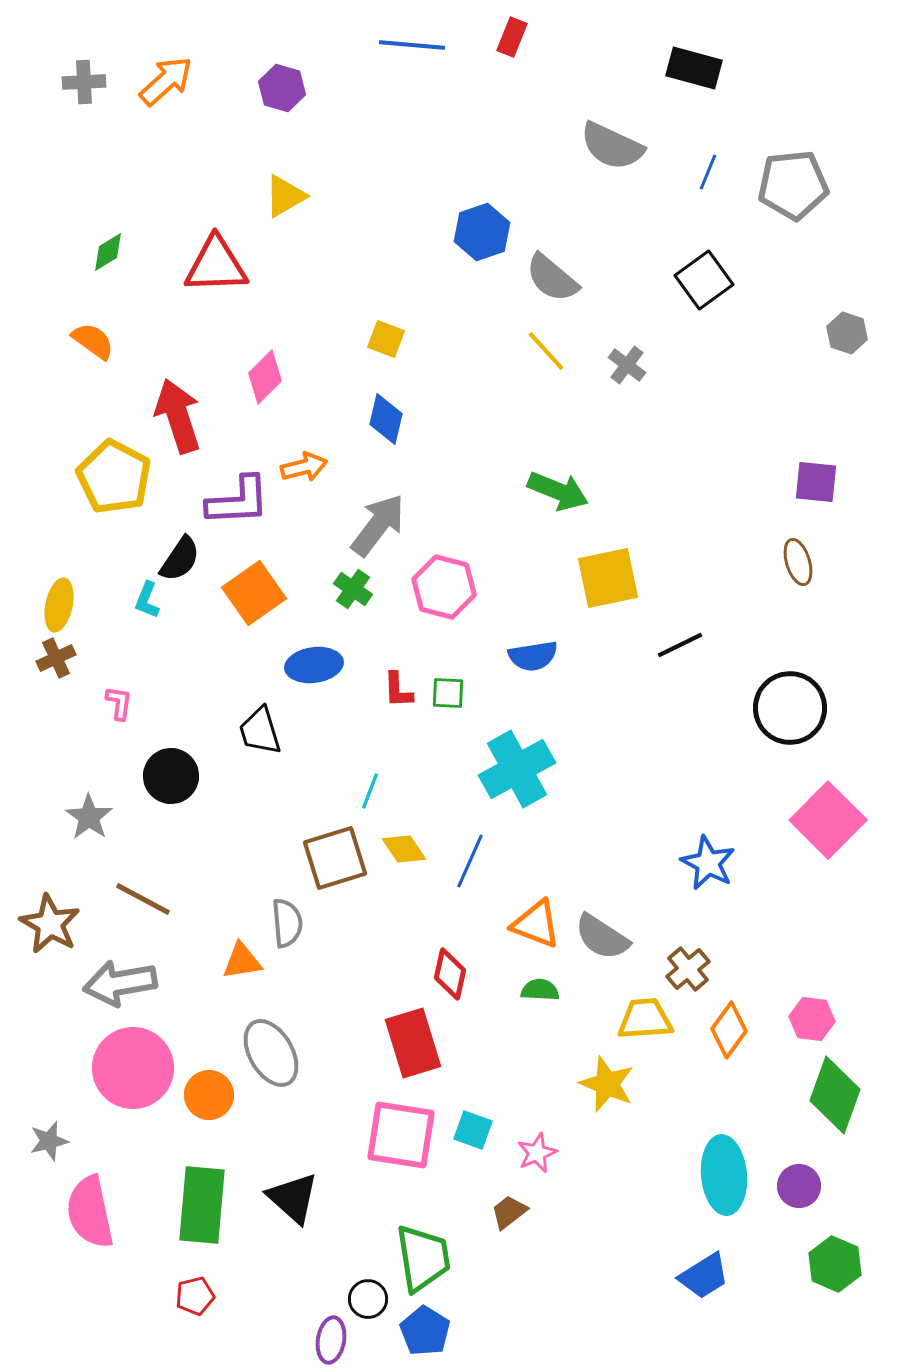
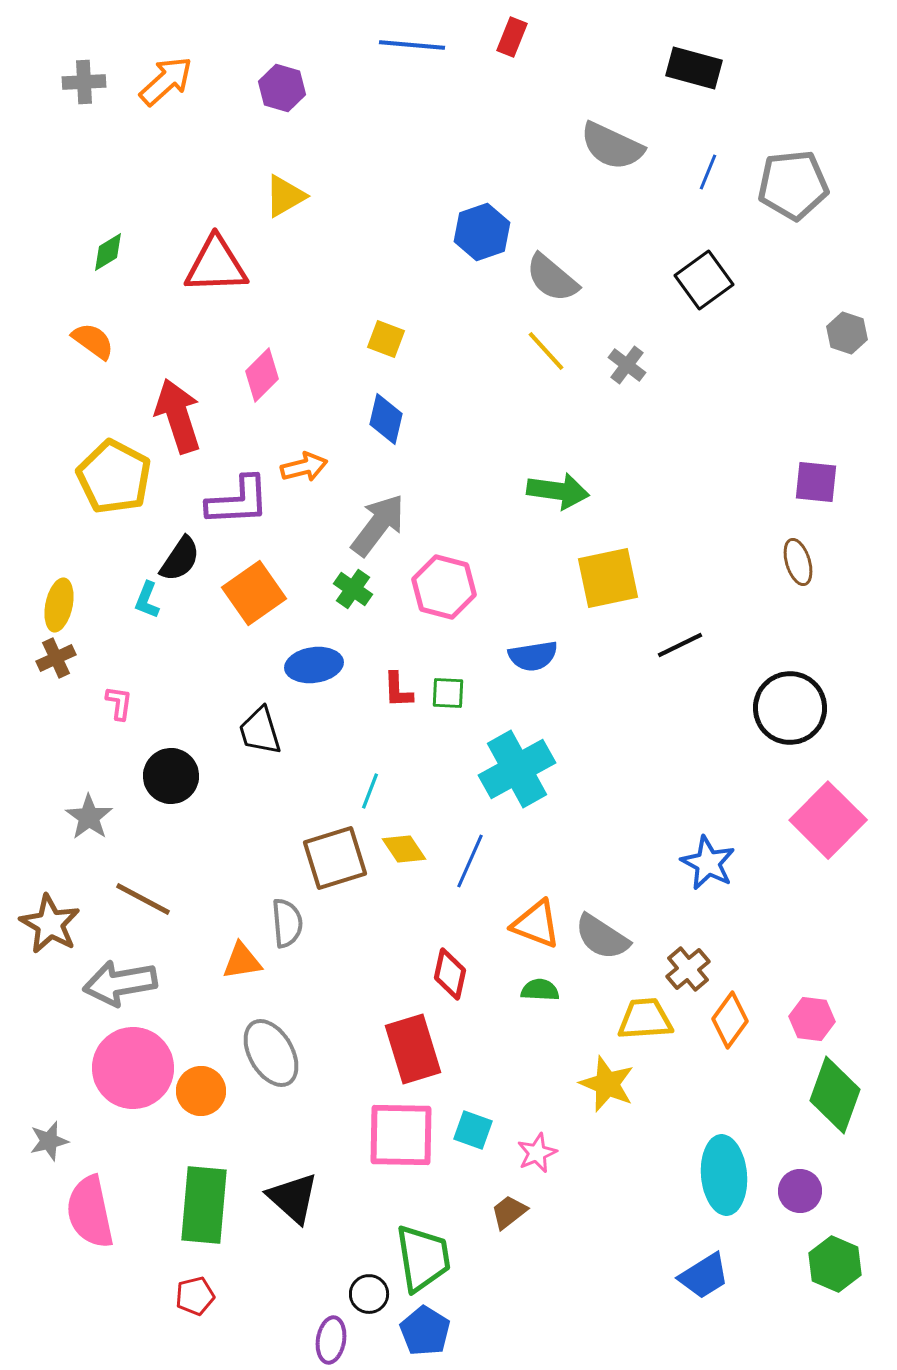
pink diamond at (265, 377): moved 3 px left, 2 px up
green arrow at (558, 491): rotated 14 degrees counterclockwise
orange diamond at (729, 1030): moved 1 px right, 10 px up
red rectangle at (413, 1043): moved 6 px down
orange circle at (209, 1095): moved 8 px left, 4 px up
pink square at (401, 1135): rotated 8 degrees counterclockwise
purple circle at (799, 1186): moved 1 px right, 5 px down
green rectangle at (202, 1205): moved 2 px right
black circle at (368, 1299): moved 1 px right, 5 px up
